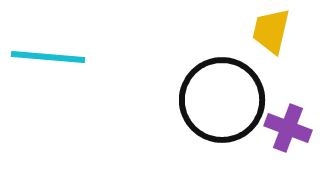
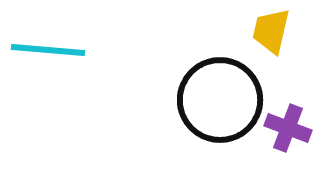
cyan line: moved 7 px up
black circle: moved 2 px left
